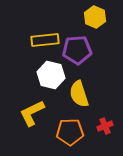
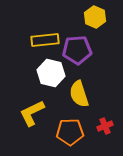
white hexagon: moved 2 px up
